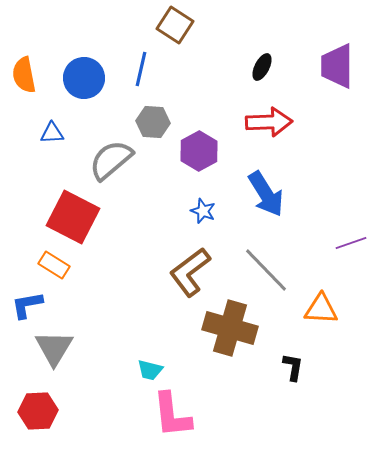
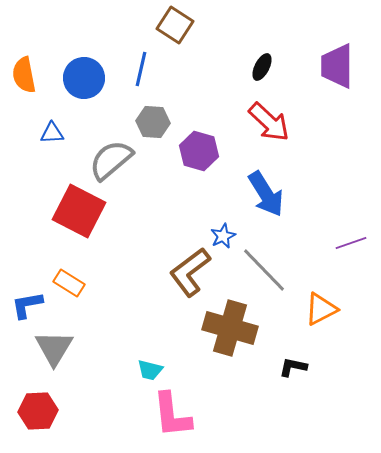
red arrow: rotated 45 degrees clockwise
purple hexagon: rotated 15 degrees counterclockwise
blue star: moved 20 px right, 25 px down; rotated 25 degrees clockwise
red square: moved 6 px right, 6 px up
orange rectangle: moved 15 px right, 18 px down
gray line: moved 2 px left
orange triangle: rotated 30 degrees counterclockwise
black L-shape: rotated 88 degrees counterclockwise
